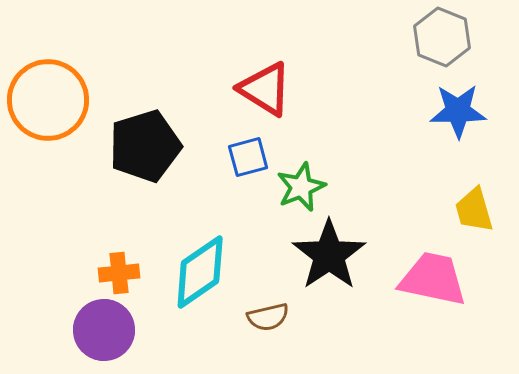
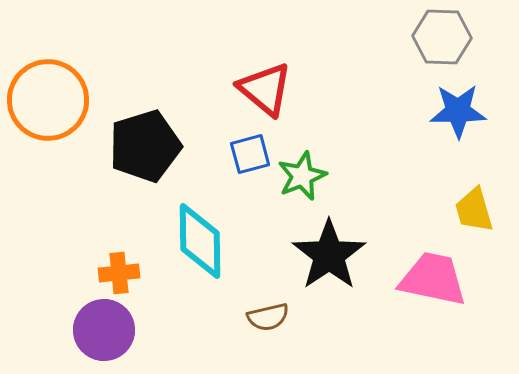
gray hexagon: rotated 20 degrees counterclockwise
red triangle: rotated 8 degrees clockwise
blue square: moved 2 px right, 3 px up
green star: moved 1 px right, 11 px up
cyan diamond: moved 31 px up; rotated 56 degrees counterclockwise
